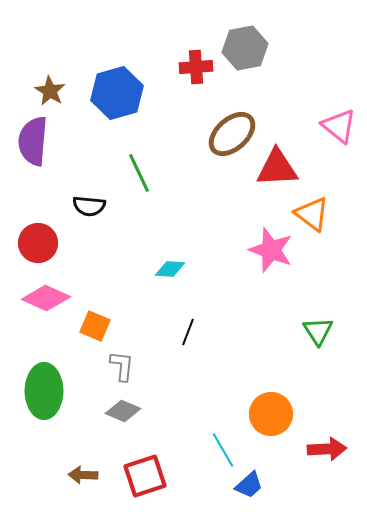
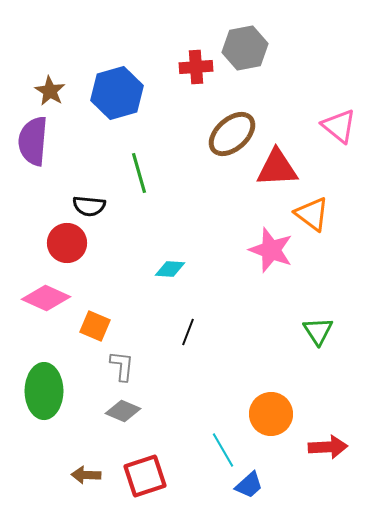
green line: rotated 9 degrees clockwise
red circle: moved 29 px right
red arrow: moved 1 px right, 2 px up
brown arrow: moved 3 px right
